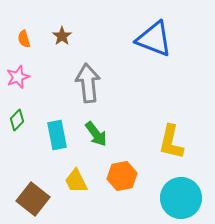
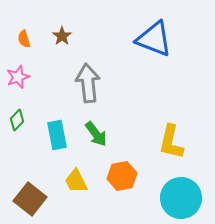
brown square: moved 3 px left
